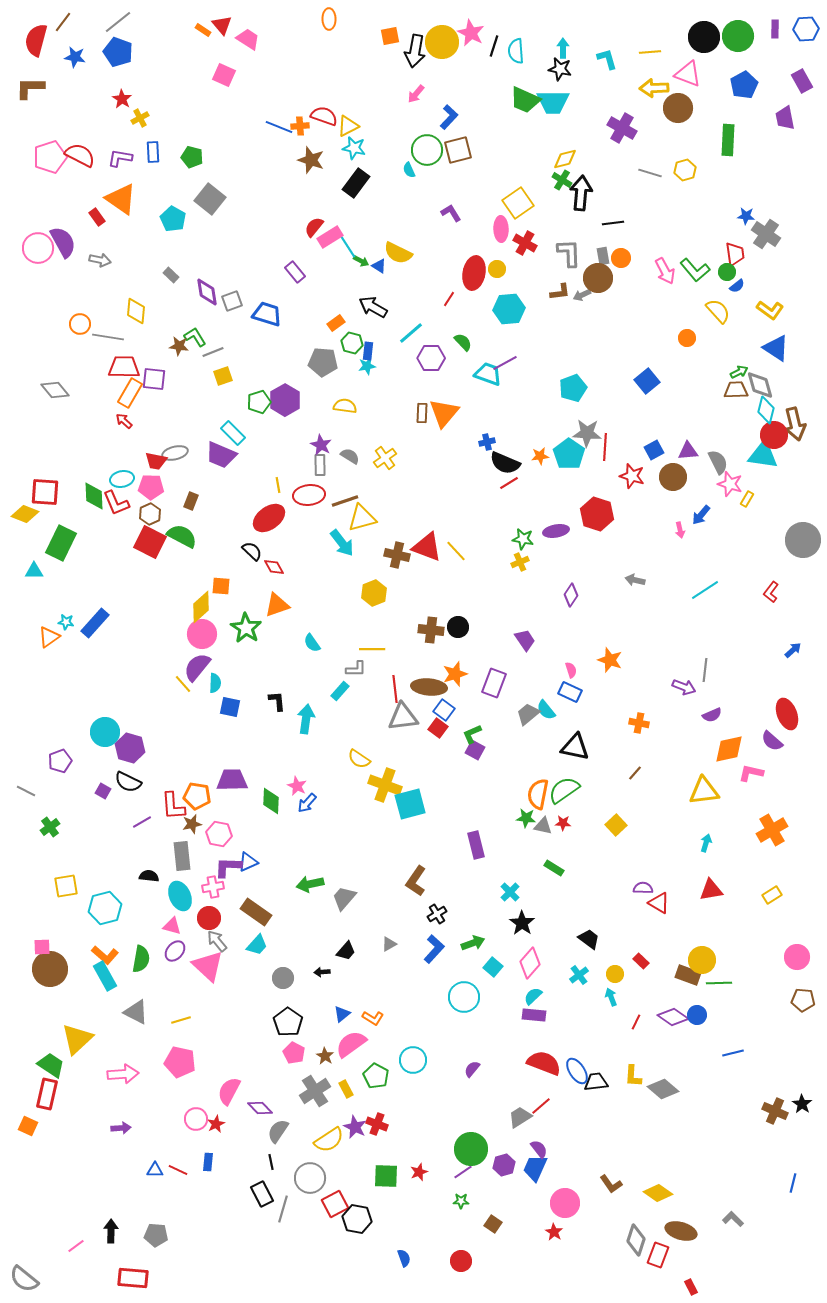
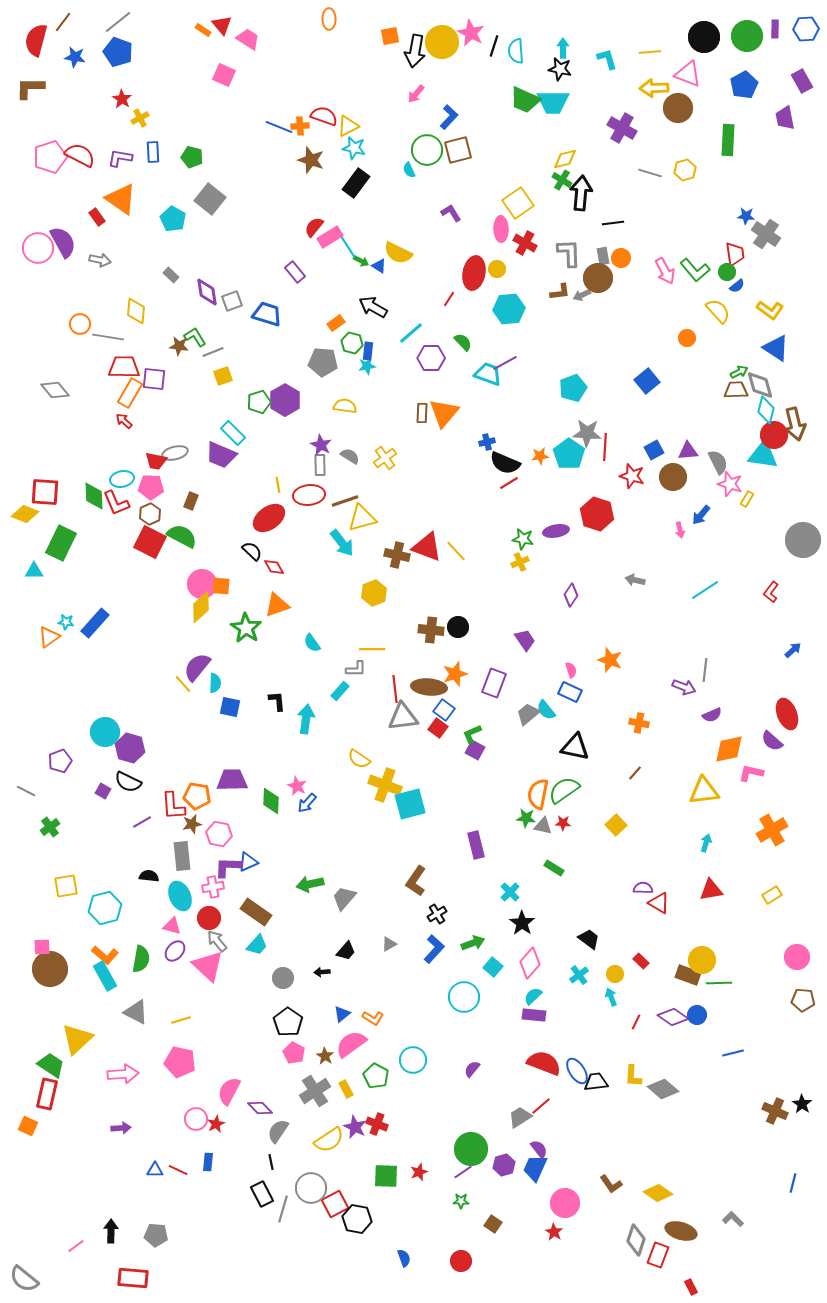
green circle at (738, 36): moved 9 px right
pink circle at (202, 634): moved 50 px up
gray circle at (310, 1178): moved 1 px right, 10 px down
